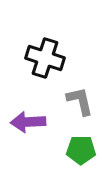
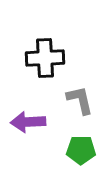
black cross: rotated 21 degrees counterclockwise
gray L-shape: moved 1 px up
